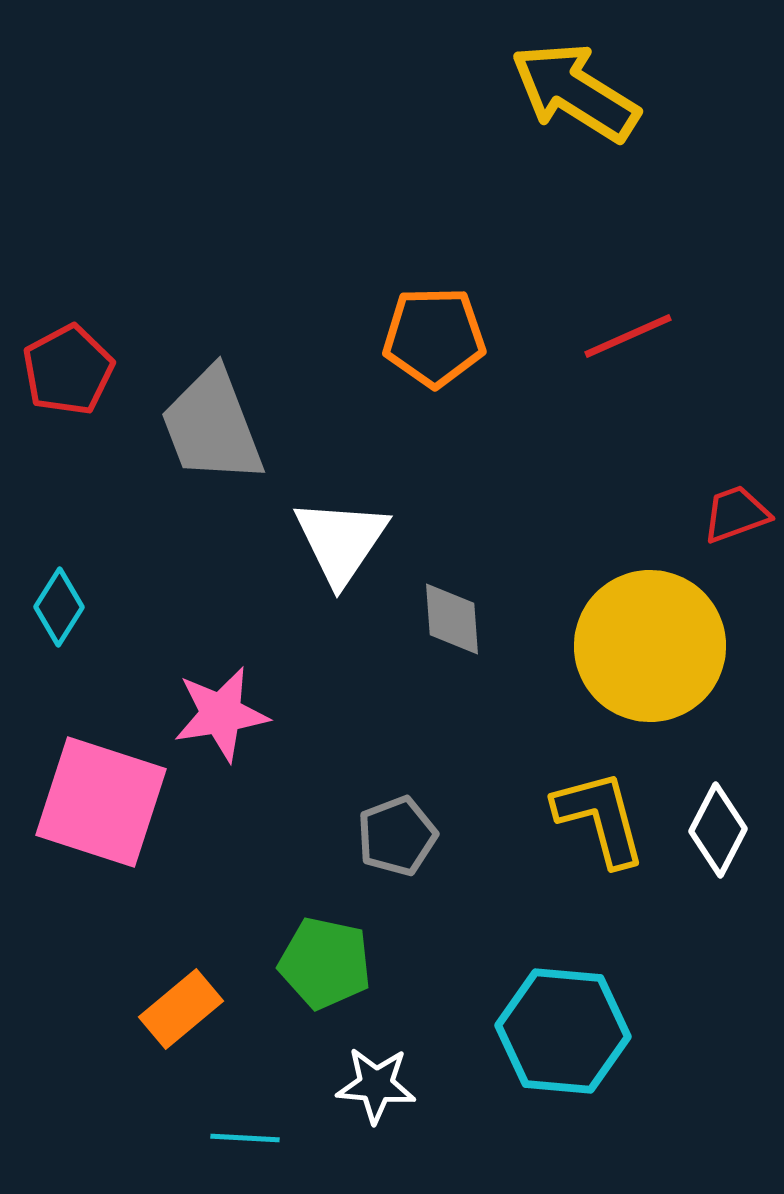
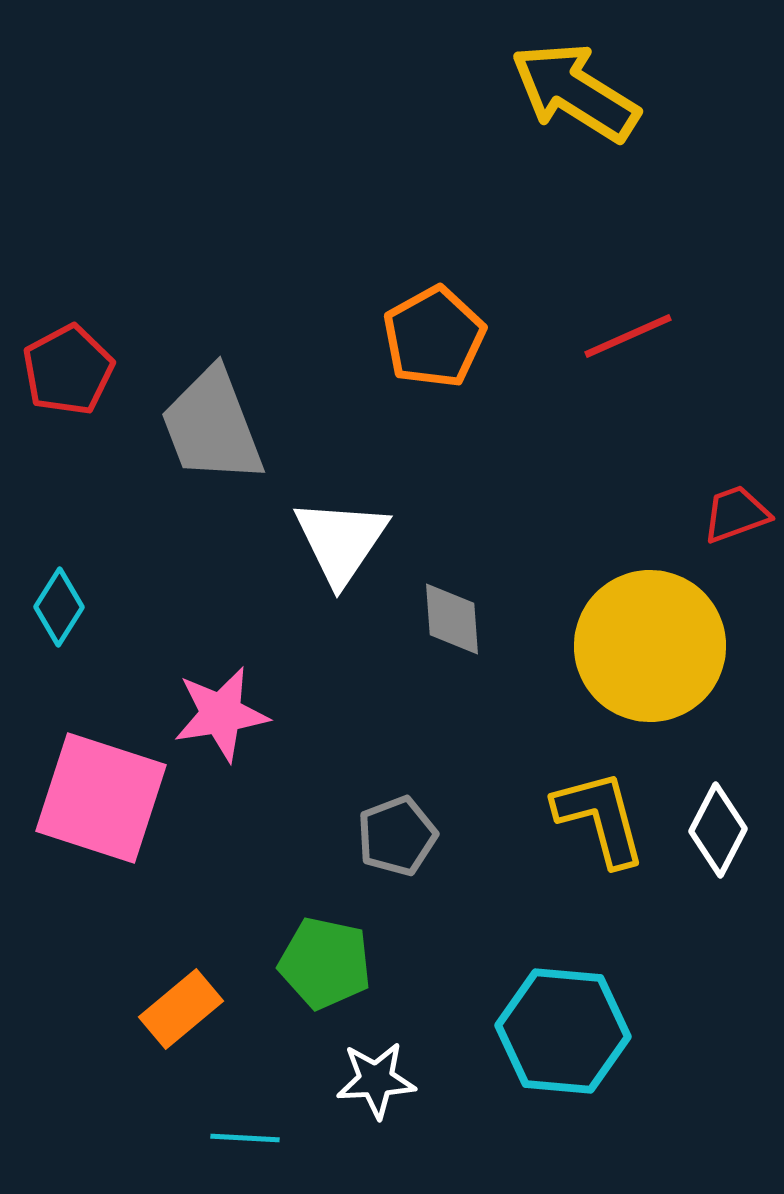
orange pentagon: rotated 28 degrees counterclockwise
pink square: moved 4 px up
white star: moved 5 px up; rotated 8 degrees counterclockwise
